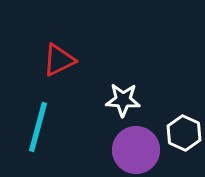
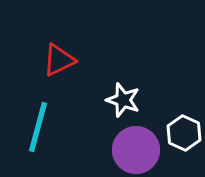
white star: rotated 16 degrees clockwise
